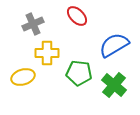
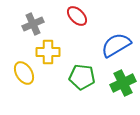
blue semicircle: moved 2 px right
yellow cross: moved 1 px right, 1 px up
green pentagon: moved 3 px right, 4 px down
yellow ellipse: moved 1 px right, 4 px up; rotated 75 degrees clockwise
green cross: moved 9 px right, 2 px up; rotated 25 degrees clockwise
